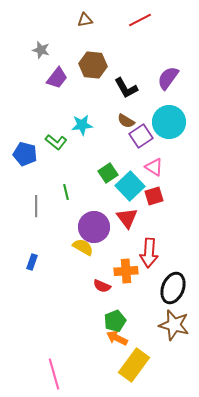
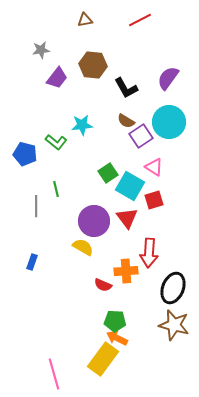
gray star: rotated 24 degrees counterclockwise
cyan square: rotated 16 degrees counterclockwise
green line: moved 10 px left, 3 px up
red square: moved 4 px down
purple circle: moved 6 px up
red semicircle: moved 1 px right, 1 px up
green pentagon: rotated 25 degrees clockwise
yellow rectangle: moved 31 px left, 6 px up
